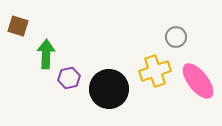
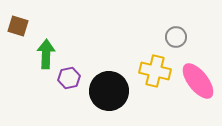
yellow cross: rotated 32 degrees clockwise
black circle: moved 2 px down
